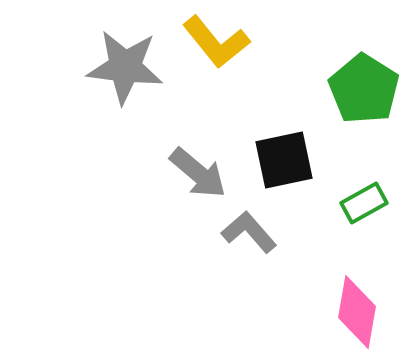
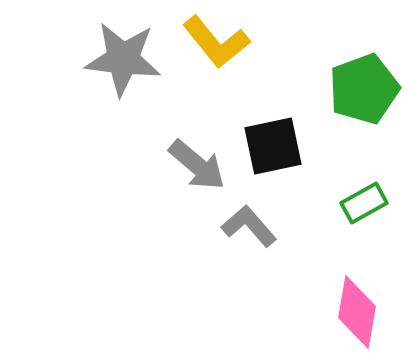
gray star: moved 2 px left, 8 px up
green pentagon: rotated 20 degrees clockwise
black square: moved 11 px left, 14 px up
gray arrow: moved 1 px left, 8 px up
gray L-shape: moved 6 px up
